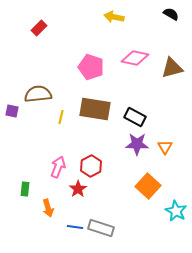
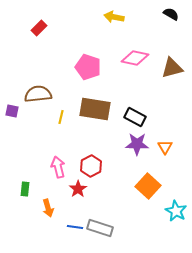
pink pentagon: moved 3 px left
pink arrow: rotated 35 degrees counterclockwise
gray rectangle: moved 1 px left
